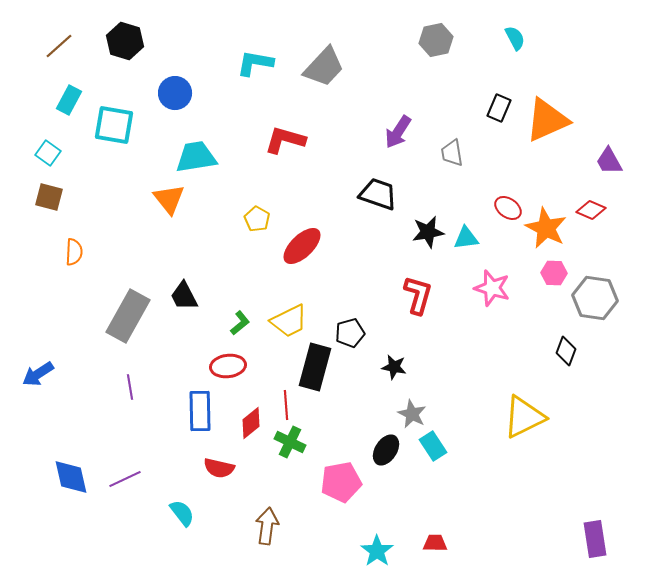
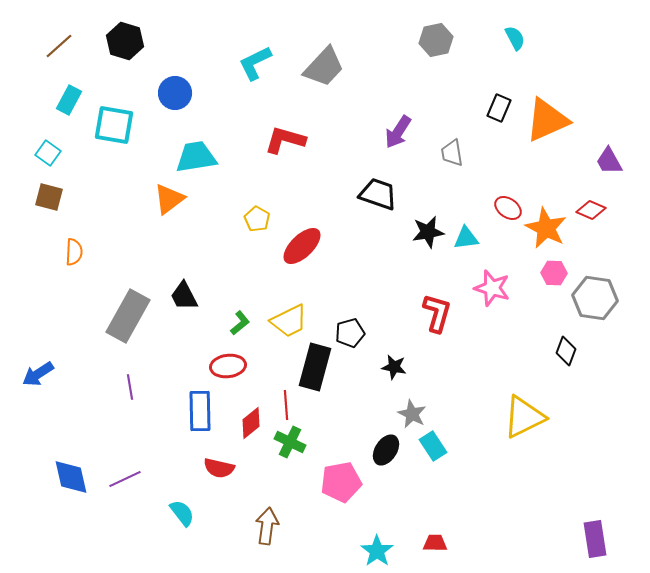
cyan L-shape at (255, 63): rotated 36 degrees counterclockwise
orange triangle at (169, 199): rotated 32 degrees clockwise
red L-shape at (418, 295): moved 19 px right, 18 px down
